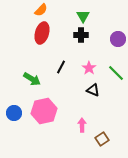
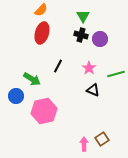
black cross: rotated 16 degrees clockwise
purple circle: moved 18 px left
black line: moved 3 px left, 1 px up
green line: moved 1 px down; rotated 60 degrees counterclockwise
blue circle: moved 2 px right, 17 px up
pink arrow: moved 2 px right, 19 px down
